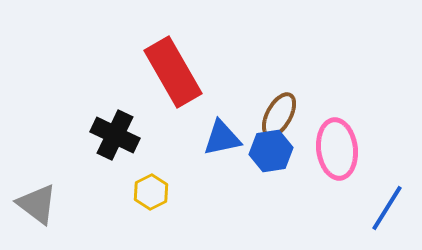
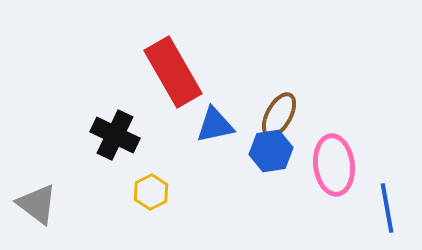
blue triangle: moved 7 px left, 13 px up
pink ellipse: moved 3 px left, 16 px down
blue line: rotated 42 degrees counterclockwise
